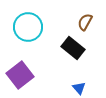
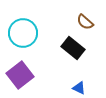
brown semicircle: rotated 78 degrees counterclockwise
cyan circle: moved 5 px left, 6 px down
blue triangle: rotated 24 degrees counterclockwise
